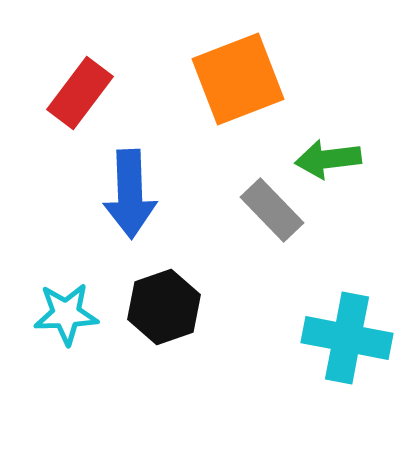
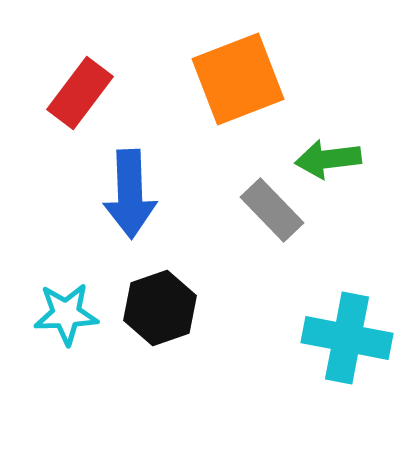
black hexagon: moved 4 px left, 1 px down
